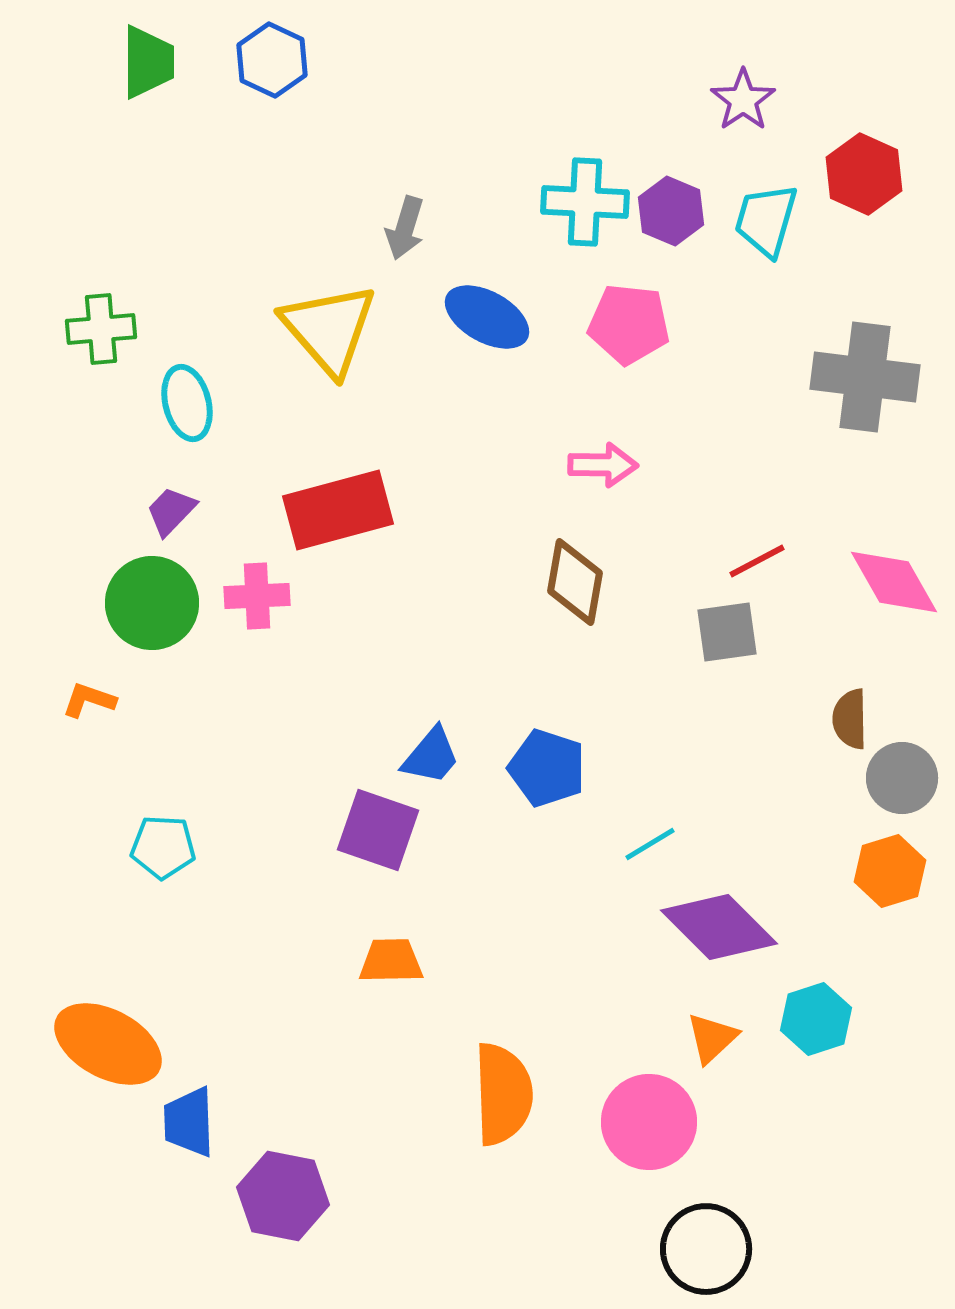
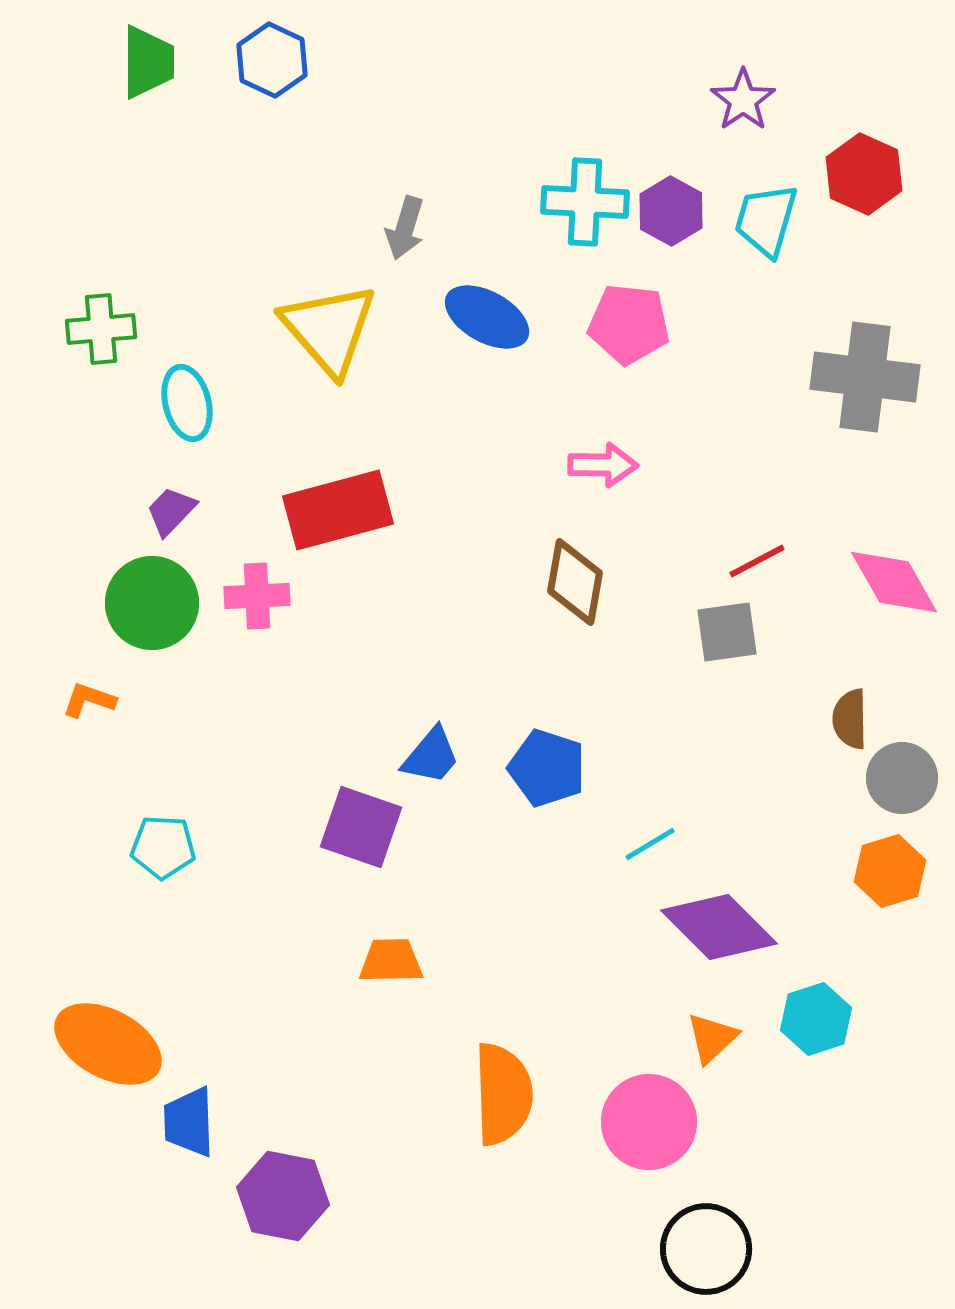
purple hexagon at (671, 211): rotated 6 degrees clockwise
purple square at (378, 830): moved 17 px left, 3 px up
